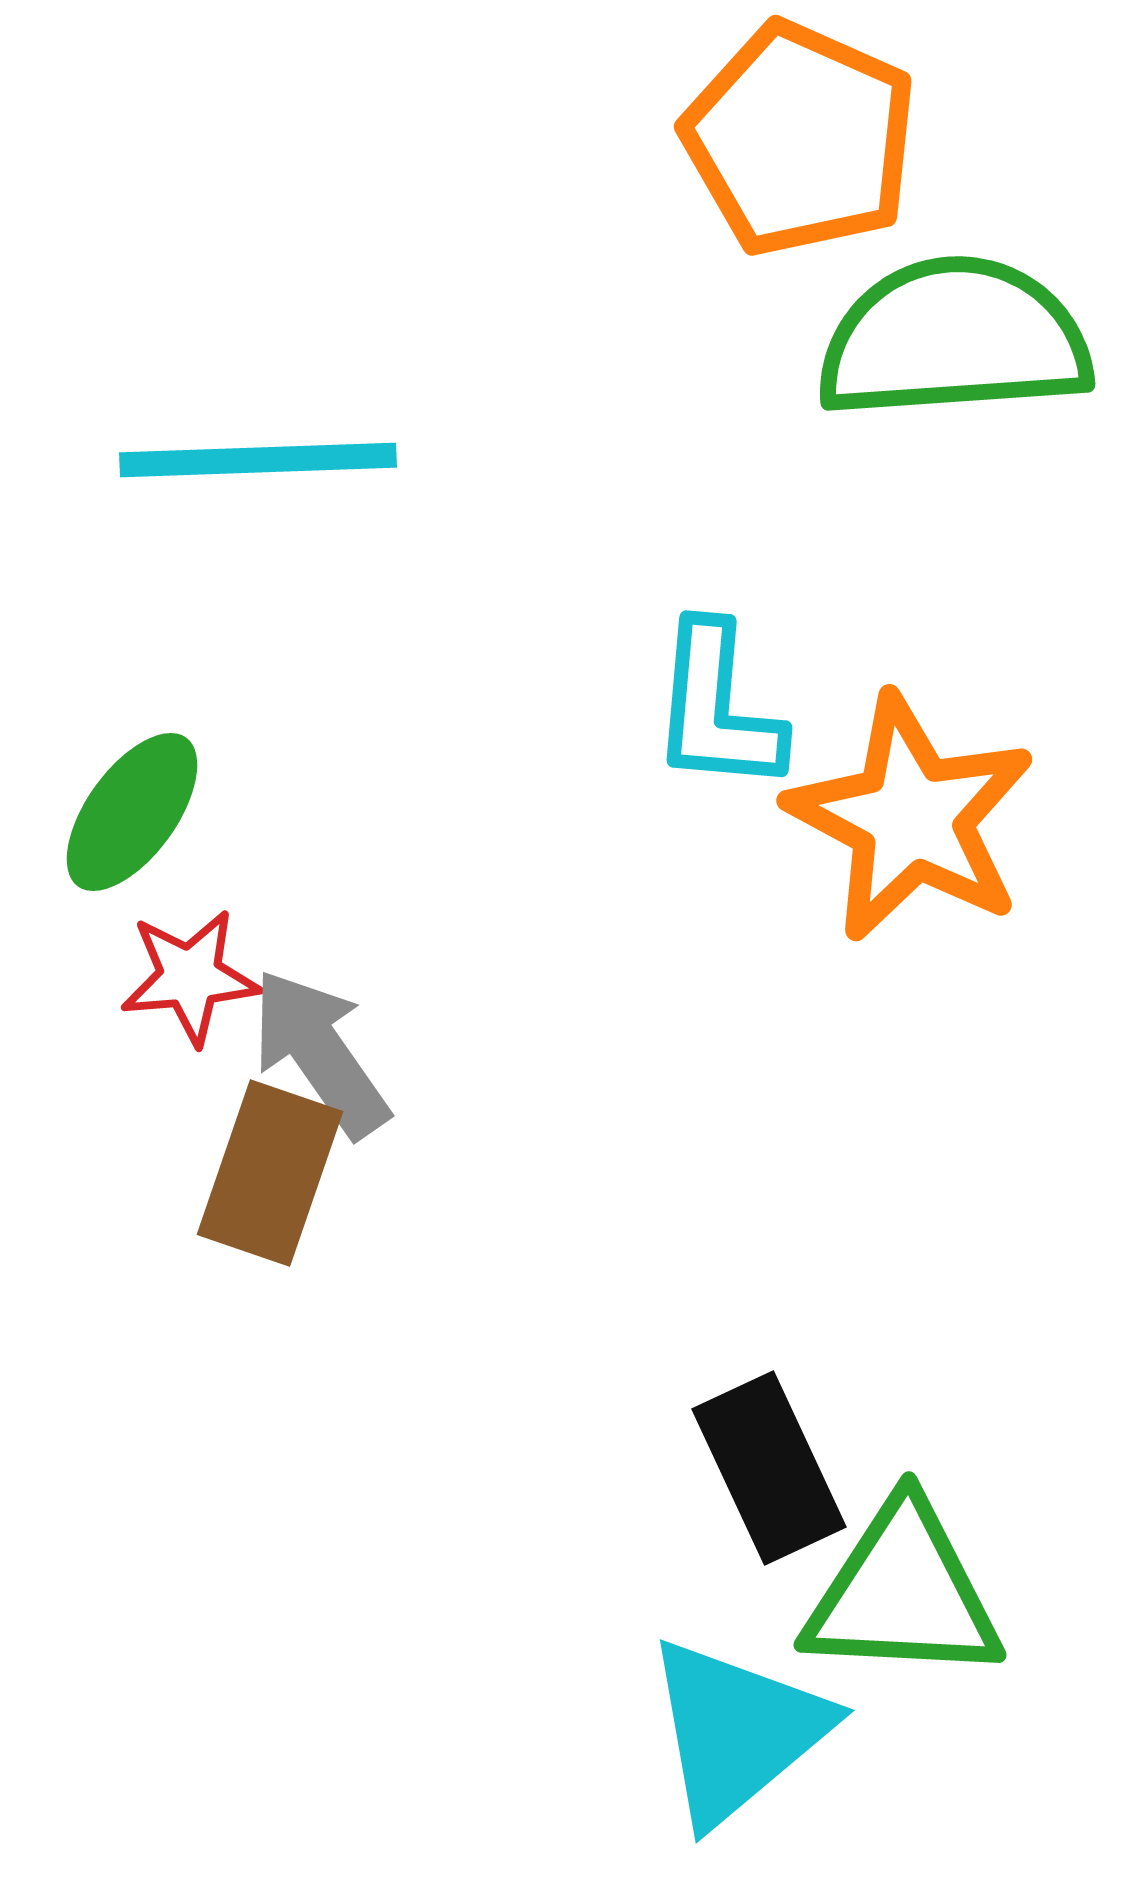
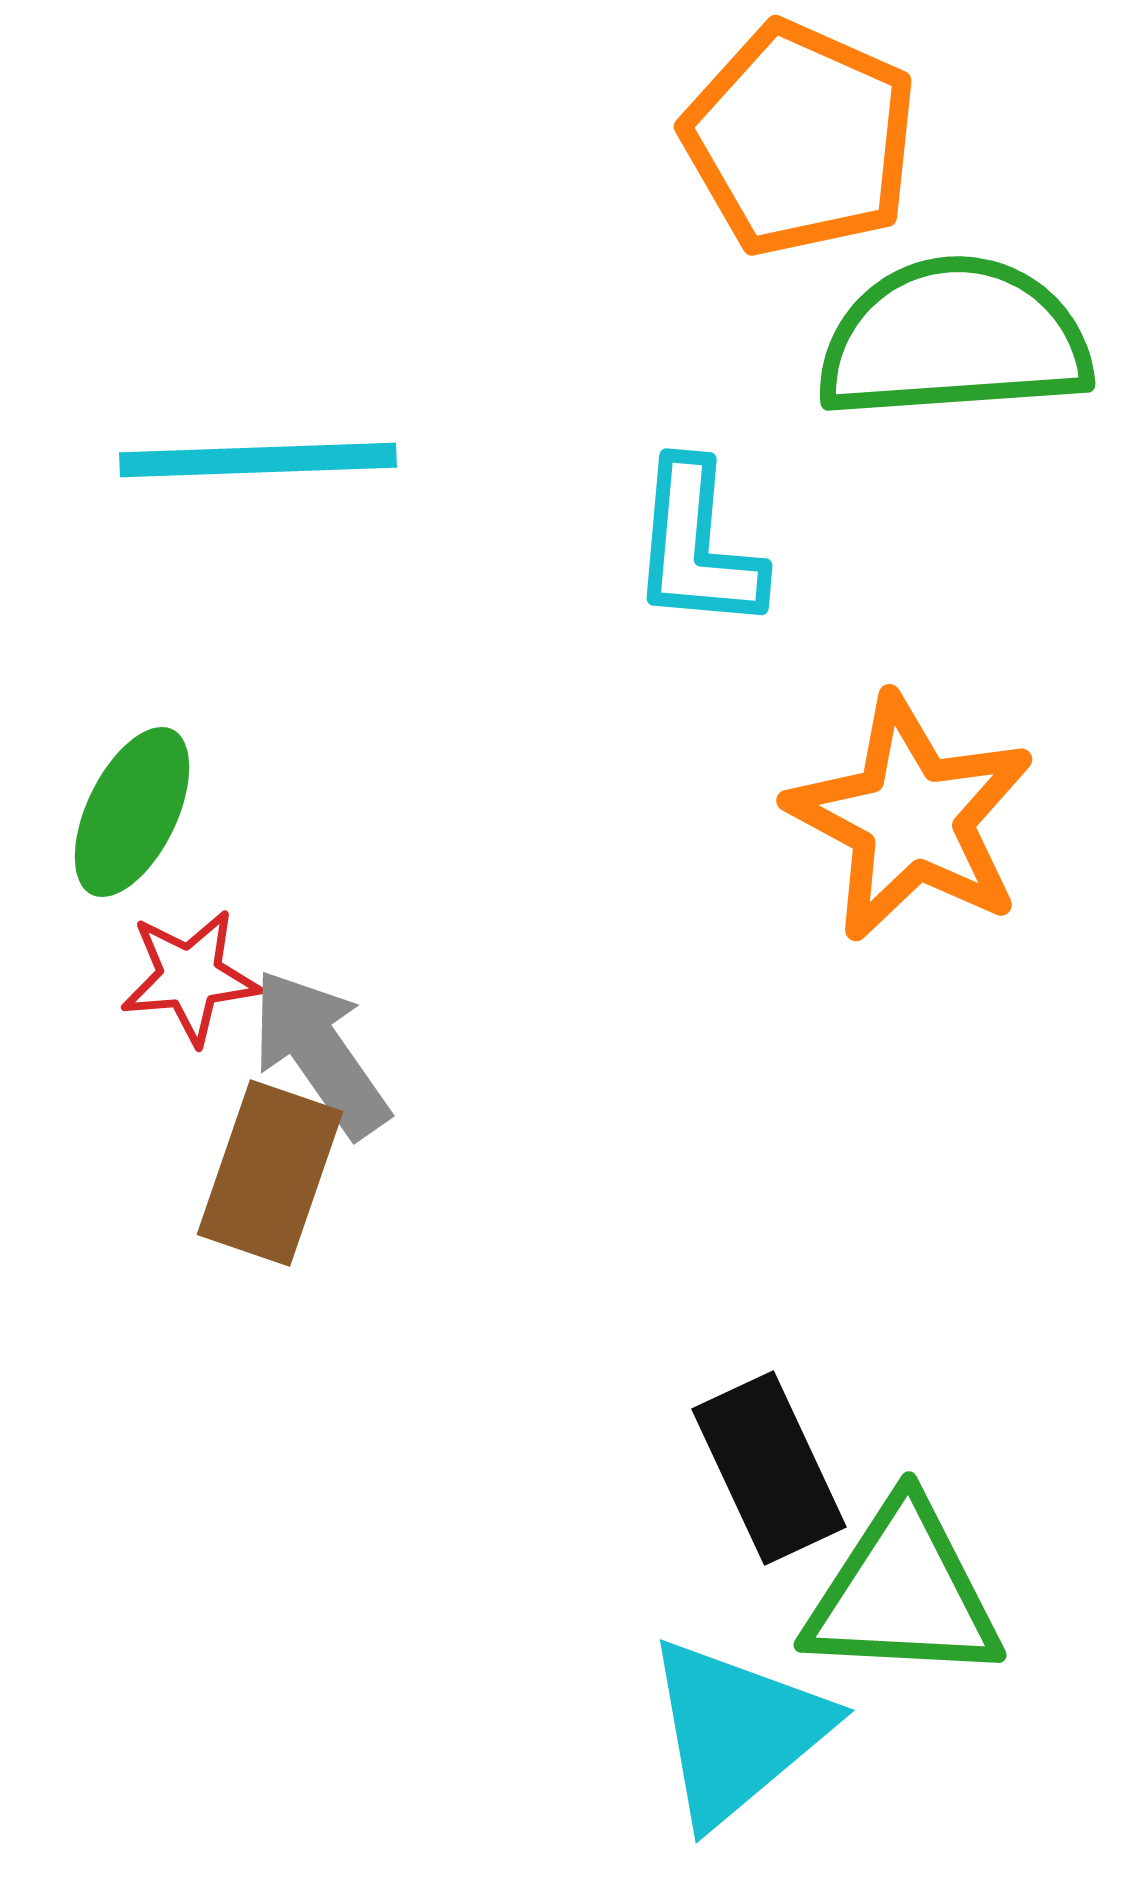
cyan L-shape: moved 20 px left, 162 px up
green ellipse: rotated 10 degrees counterclockwise
